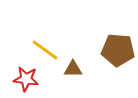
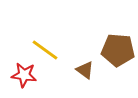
brown triangle: moved 12 px right, 1 px down; rotated 36 degrees clockwise
red star: moved 2 px left, 4 px up
